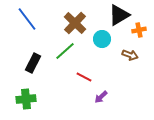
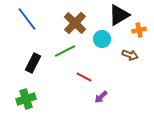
green line: rotated 15 degrees clockwise
green cross: rotated 12 degrees counterclockwise
